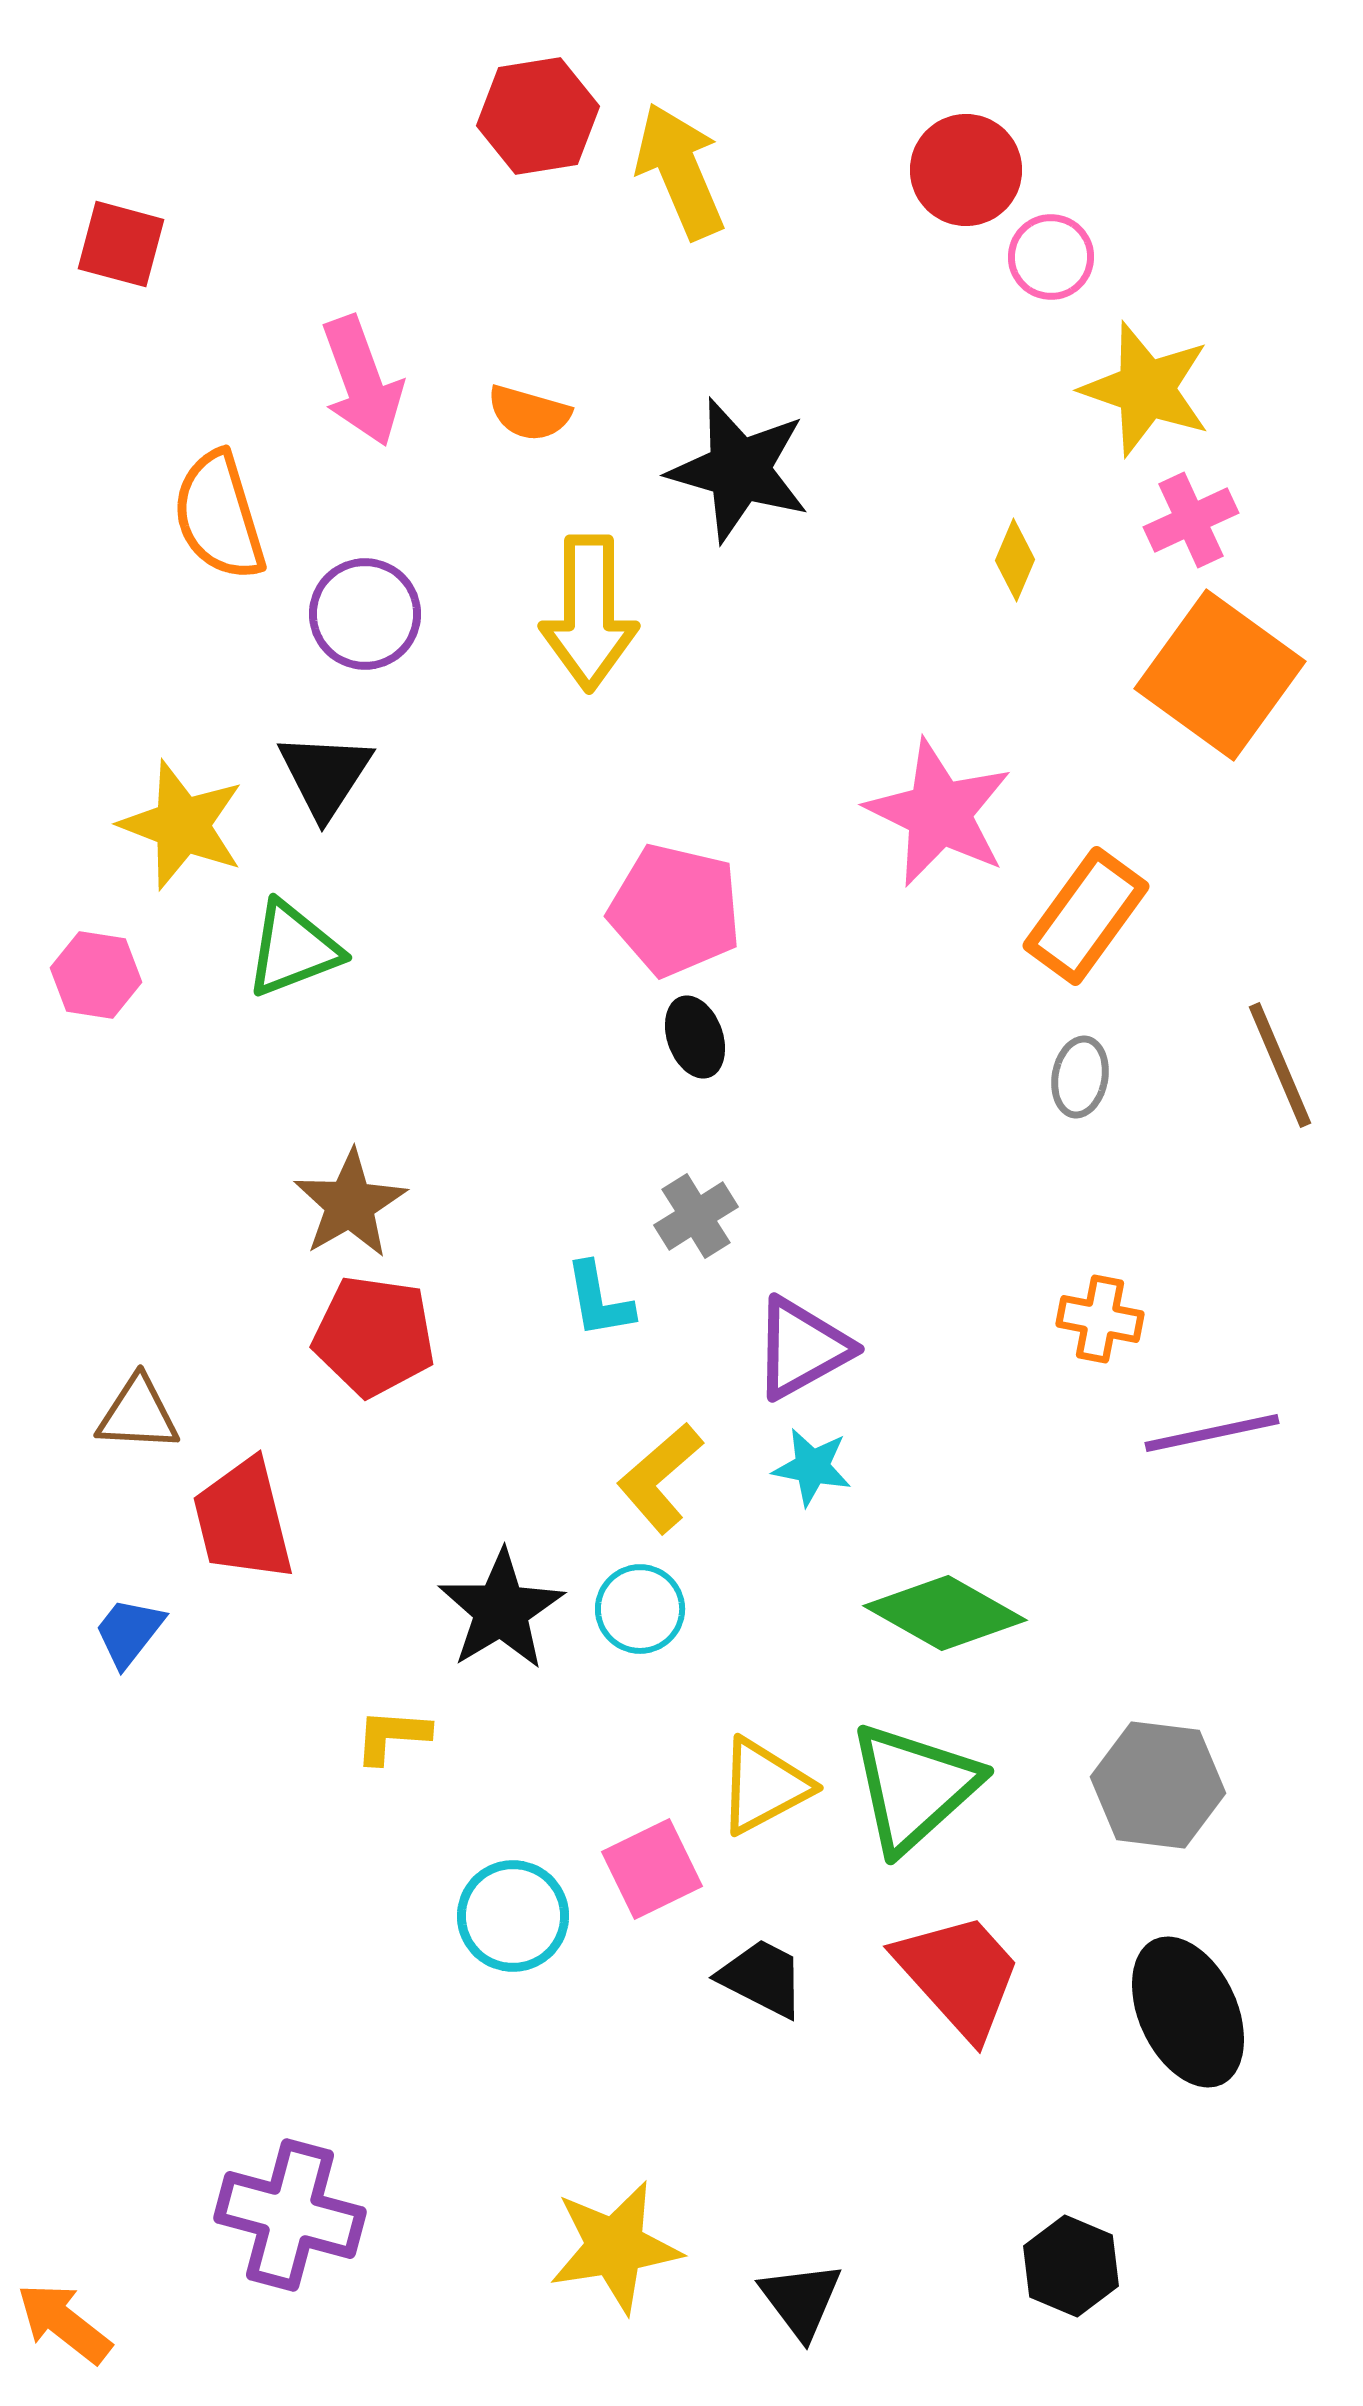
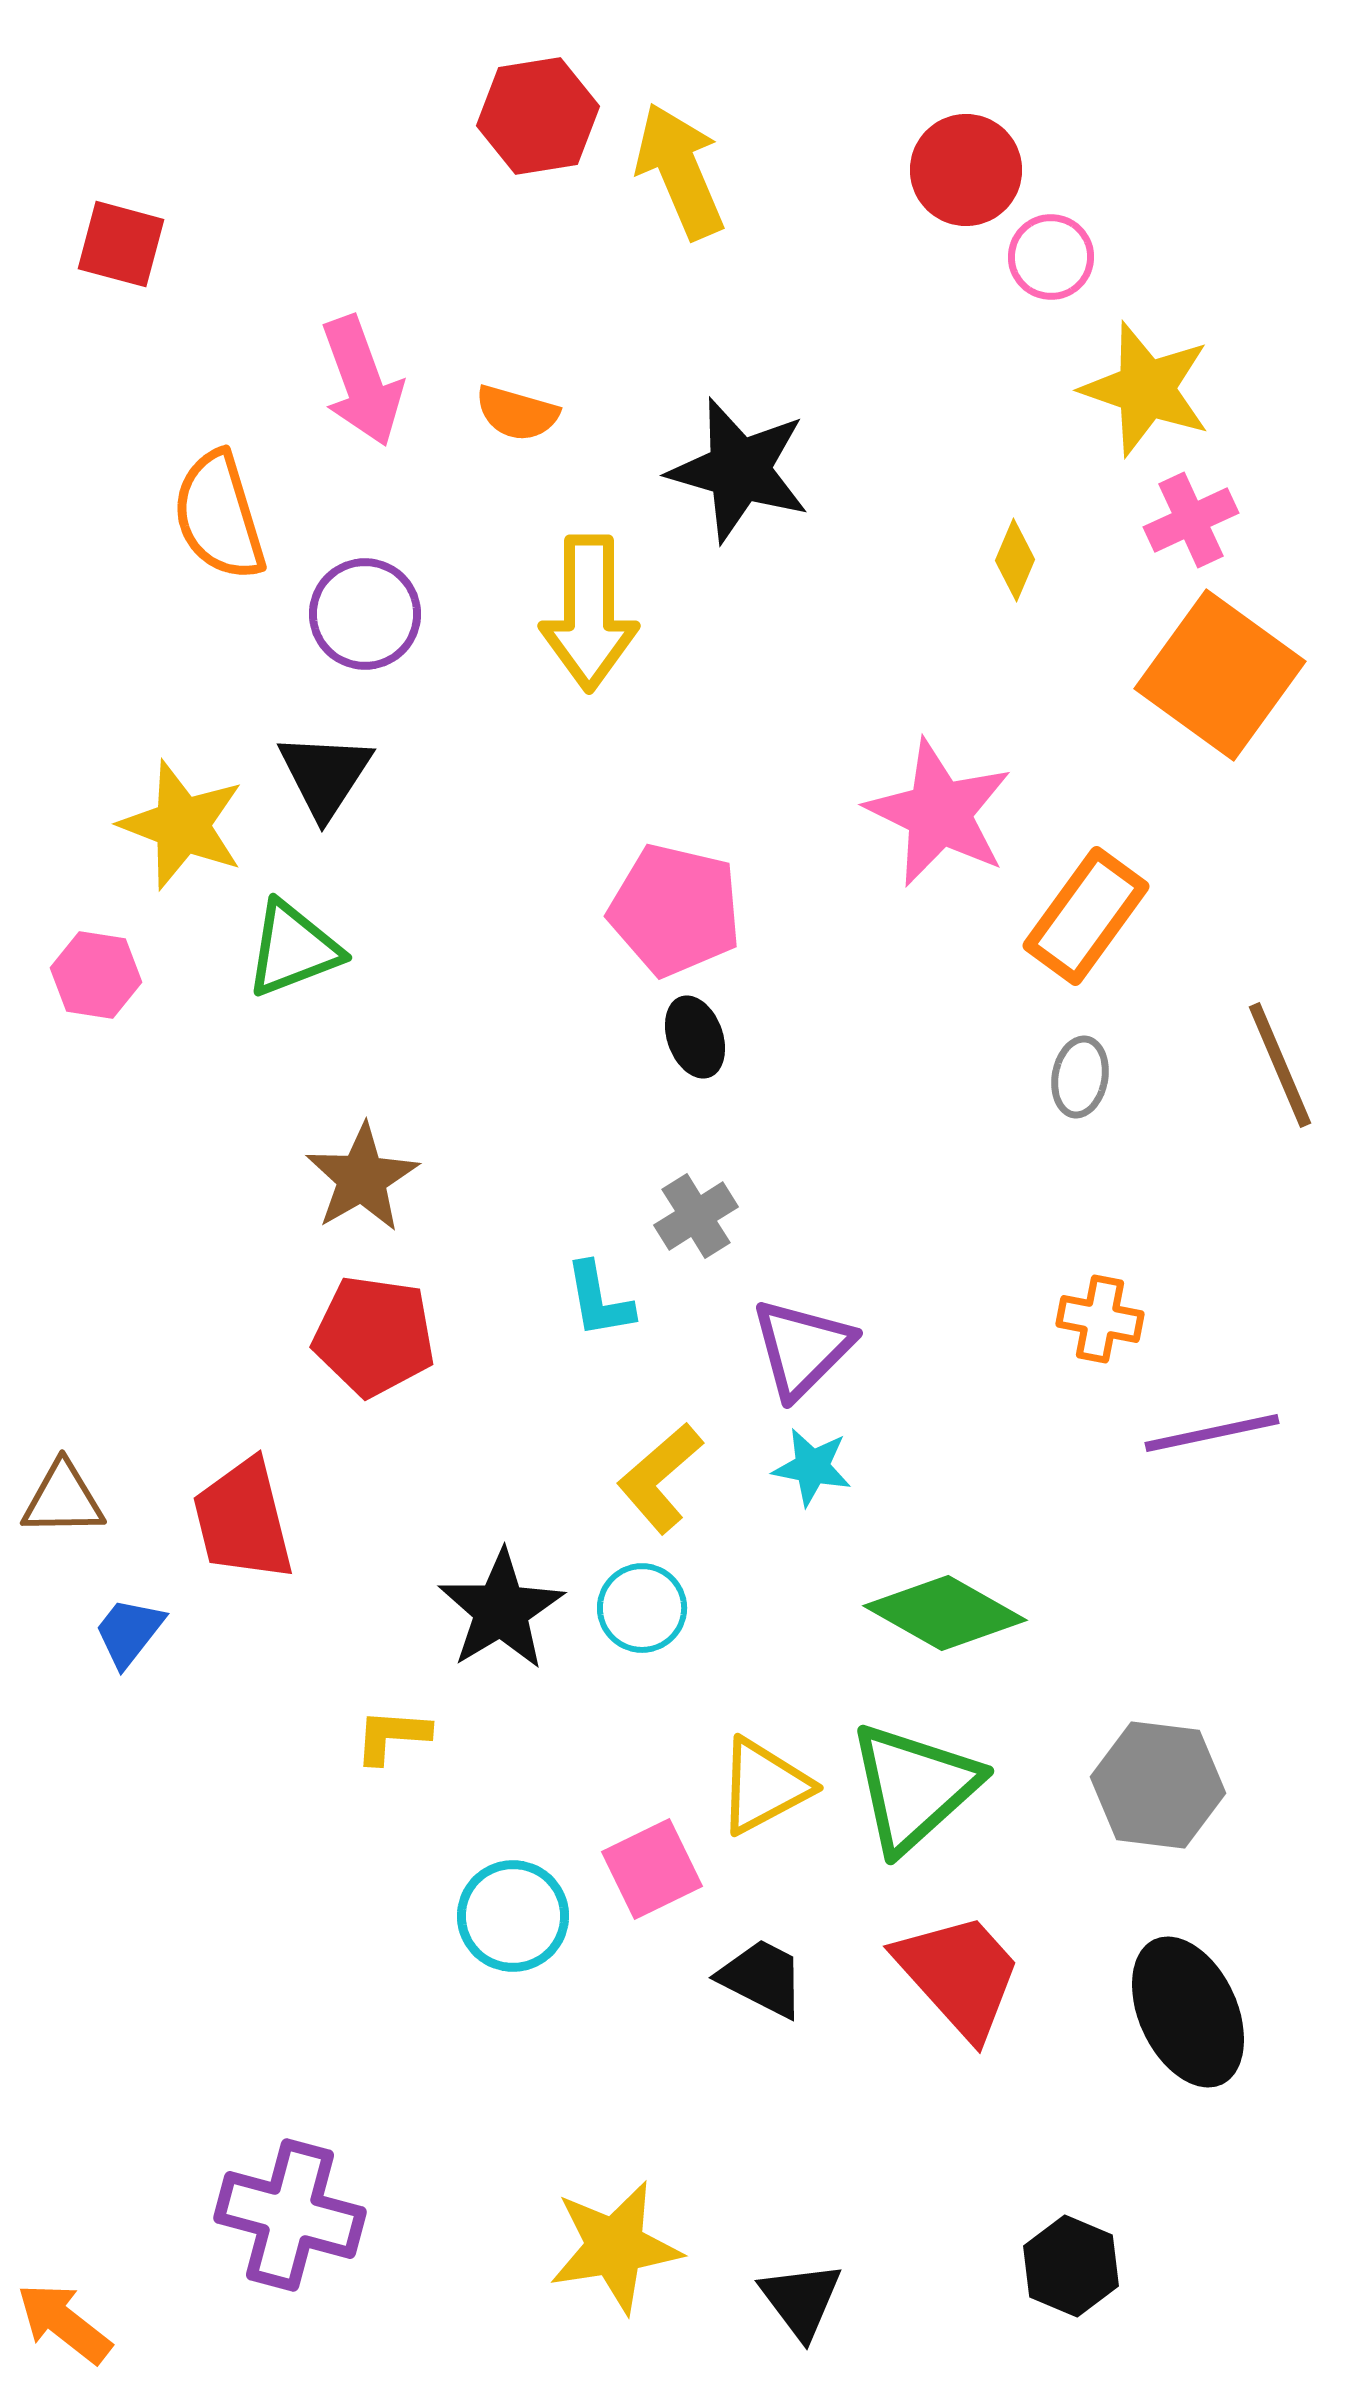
orange semicircle at (529, 413): moved 12 px left
brown star at (350, 1204): moved 12 px right, 26 px up
purple triangle at (802, 1348): rotated 16 degrees counterclockwise
brown triangle at (138, 1414): moved 75 px left, 85 px down; rotated 4 degrees counterclockwise
cyan circle at (640, 1609): moved 2 px right, 1 px up
